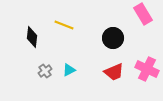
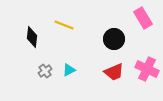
pink rectangle: moved 4 px down
black circle: moved 1 px right, 1 px down
